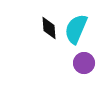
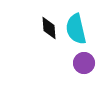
cyan semicircle: rotated 36 degrees counterclockwise
